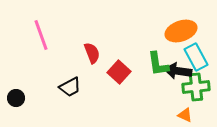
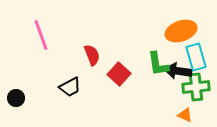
red semicircle: moved 2 px down
cyan rectangle: rotated 12 degrees clockwise
red square: moved 2 px down
